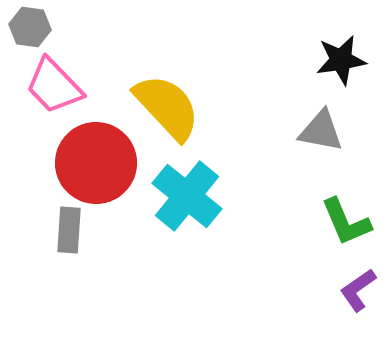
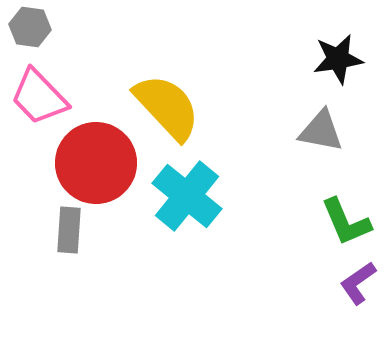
black star: moved 3 px left, 1 px up
pink trapezoid: moved 15 px left, 11 px down
purple L-shape: moved 7 px up
